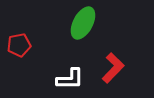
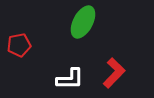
green ellipse: moved 1 px up
red L-shape: moved 1 px right, 5 px down
